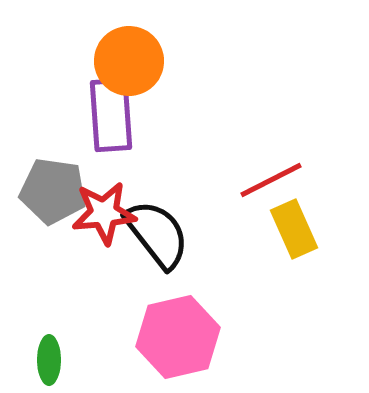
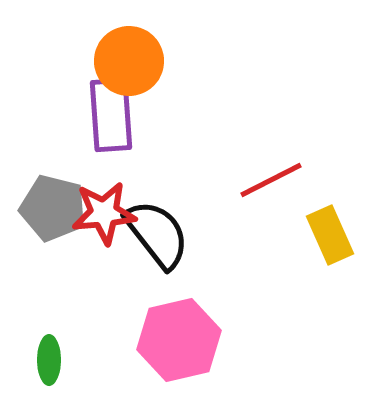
gray pentagon: moved 17 px down; rotated 6 degrees clockwise
yellow rectangle: moved 36 px right, 6 px down
pink hexagon: moved 1 px right, 3 px down
